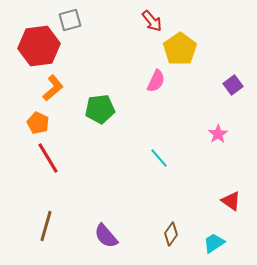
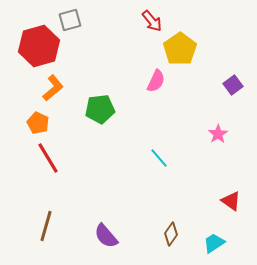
red hexagon: rotated 9 degrees counterclockwise
